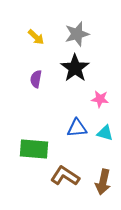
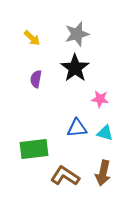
yellow arrow: moved 4 px left, 1 px down
green rectangle: rotated 12 degrees counterclockwise
brown arrow: moved 9 px up
